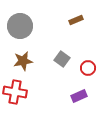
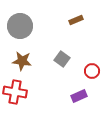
brown star: moved 1 px left; rotated 18 degrees clockwise
red circle: moved 4 px right, 3 px down
